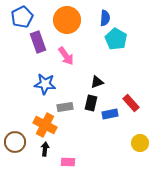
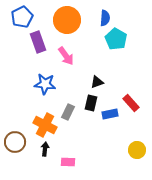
gray rectangle: moved 3 px right, 5 px down; rotated 56 degrees counterclockwise
yellow circle: moved 3 px left, 7 px down
